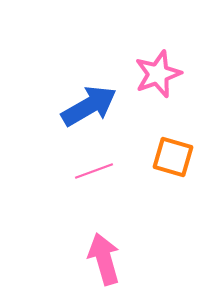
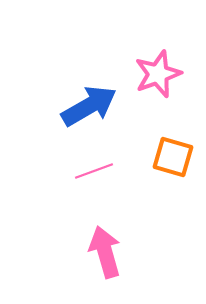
pink arrow: moved 1 px right, 7 px up
